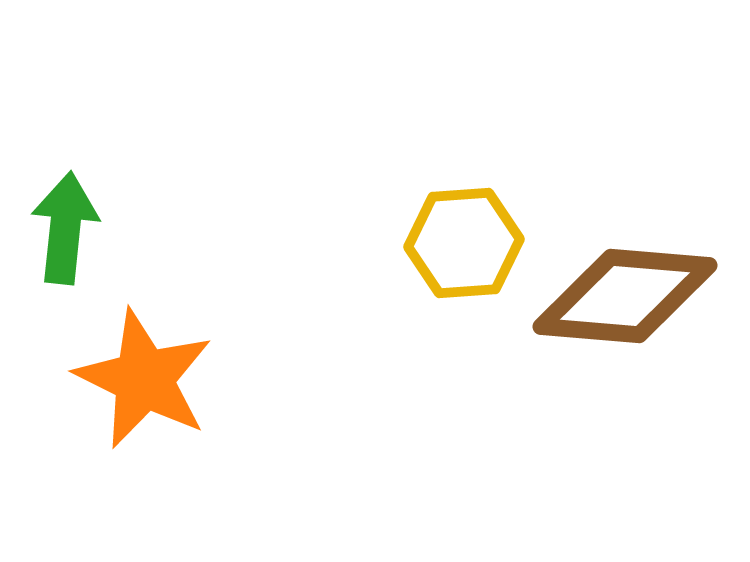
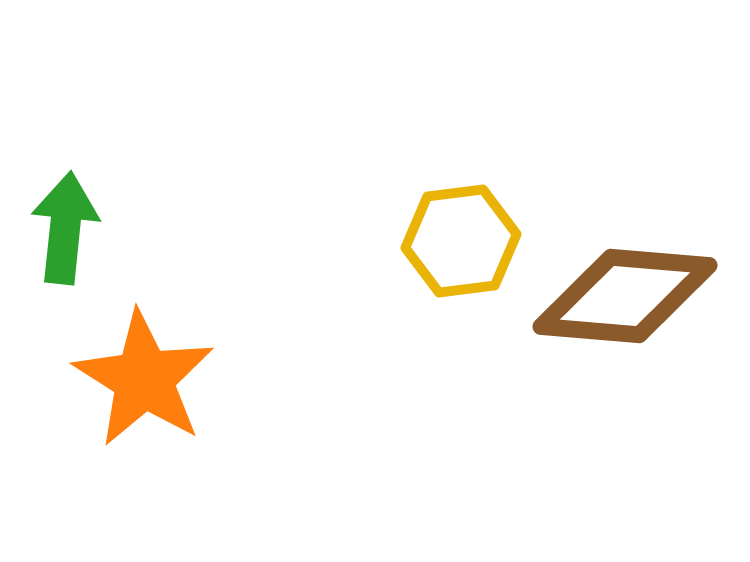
yellow hexagon: moved 3 px left, 2 px up; rotated 3 degrees counterclockwise
orange star: rotated 6 degrees clockwise
